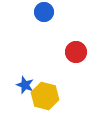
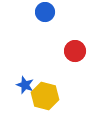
blue circle: moved 1 px right
red circle: moved 1 px left, 1 px up
